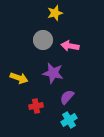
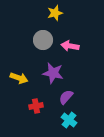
purple semicircle: moved 1 px left
cyan cross: rotated 21 degrees counterclockwise
